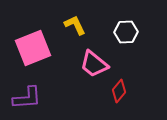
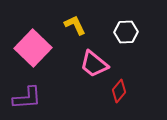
pink square: rotated 24 degrees counterclockwise
